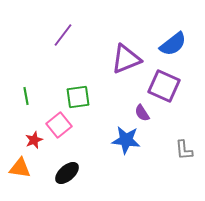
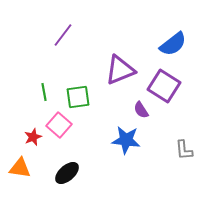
purple triangle: moved 6 px left, 11 px down
purple square: rotated 8 degrees clockwise
green line: moved 18 px right, 4 px up
purple semicircle: moved 1 px left, 3 px up
pink square: rotated 10 degrees counterclockwise
red star: moved 1 px left, 3 px up
